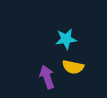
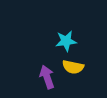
cyan star: moved 2 px down
